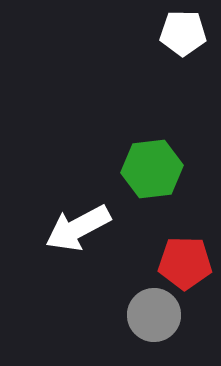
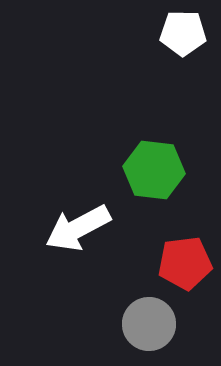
green hexagon: moved 2 px right, 1 px down; rotated 14 degrees clockwise
red pentagon: rotated 8 degrees counterclockwise
gray circle: moved 5 px left, 9 px down
